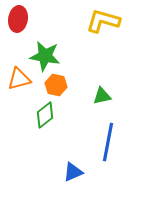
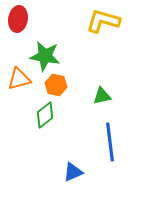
blue line: moved 2 px right; rotated 18 degrees counterclockwise
